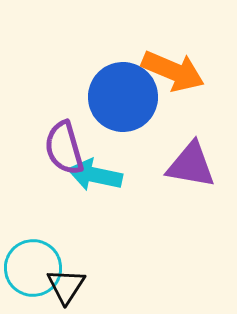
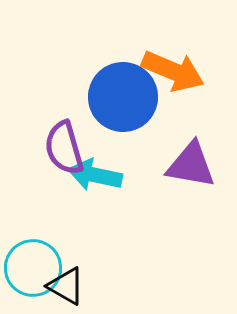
black triangle: rotated 33 degrees counterclockwise
